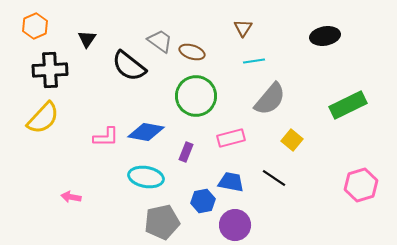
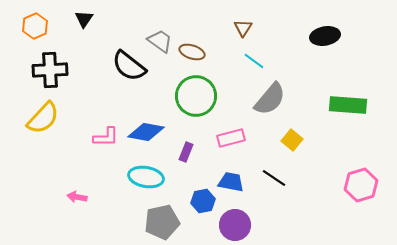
black triangle: moved 3 px left, 20 px up
cyan line: rotated 45 degrees clockwise
green rectangle: rotated 30 degrees clockwise
pink arrow: moved 6 px right
